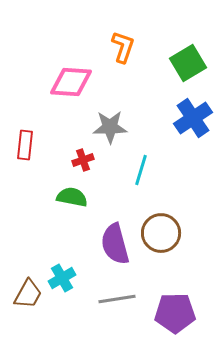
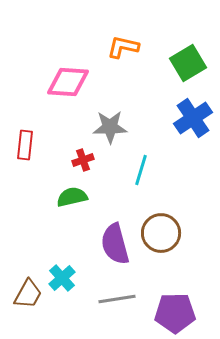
orange L-shape: rotated 96 degrees counterclockwise
pink diamond: moved 3 px left
green semicircle: rotated 24 degrees counterclockwise
cyan cross: rotated 12 degrees counterclockwise
